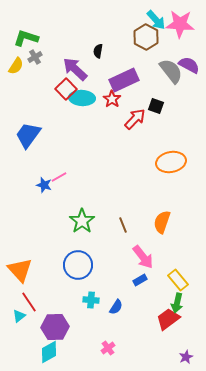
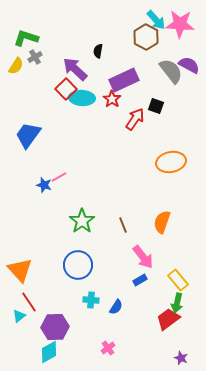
red arrow: rotated 10 degrees counterclockwise
purple star: moved 5 px left, 1 px down; rotated 24 degrees counterclockwise
